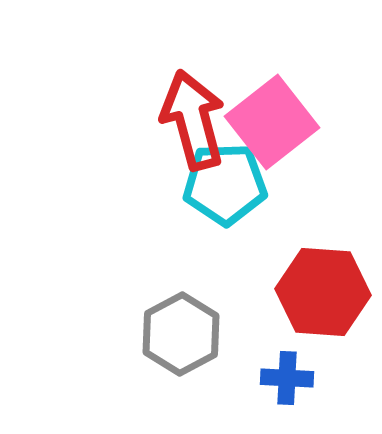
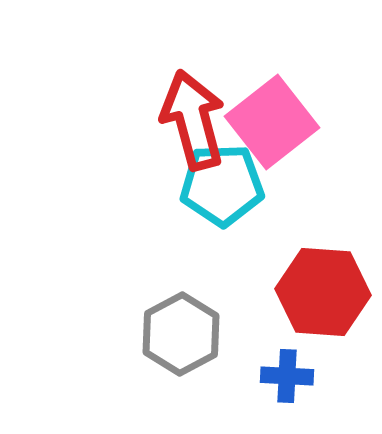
cyan pentagon: moved 3 px left, 1 px down
blue cross: moved 2 px up
